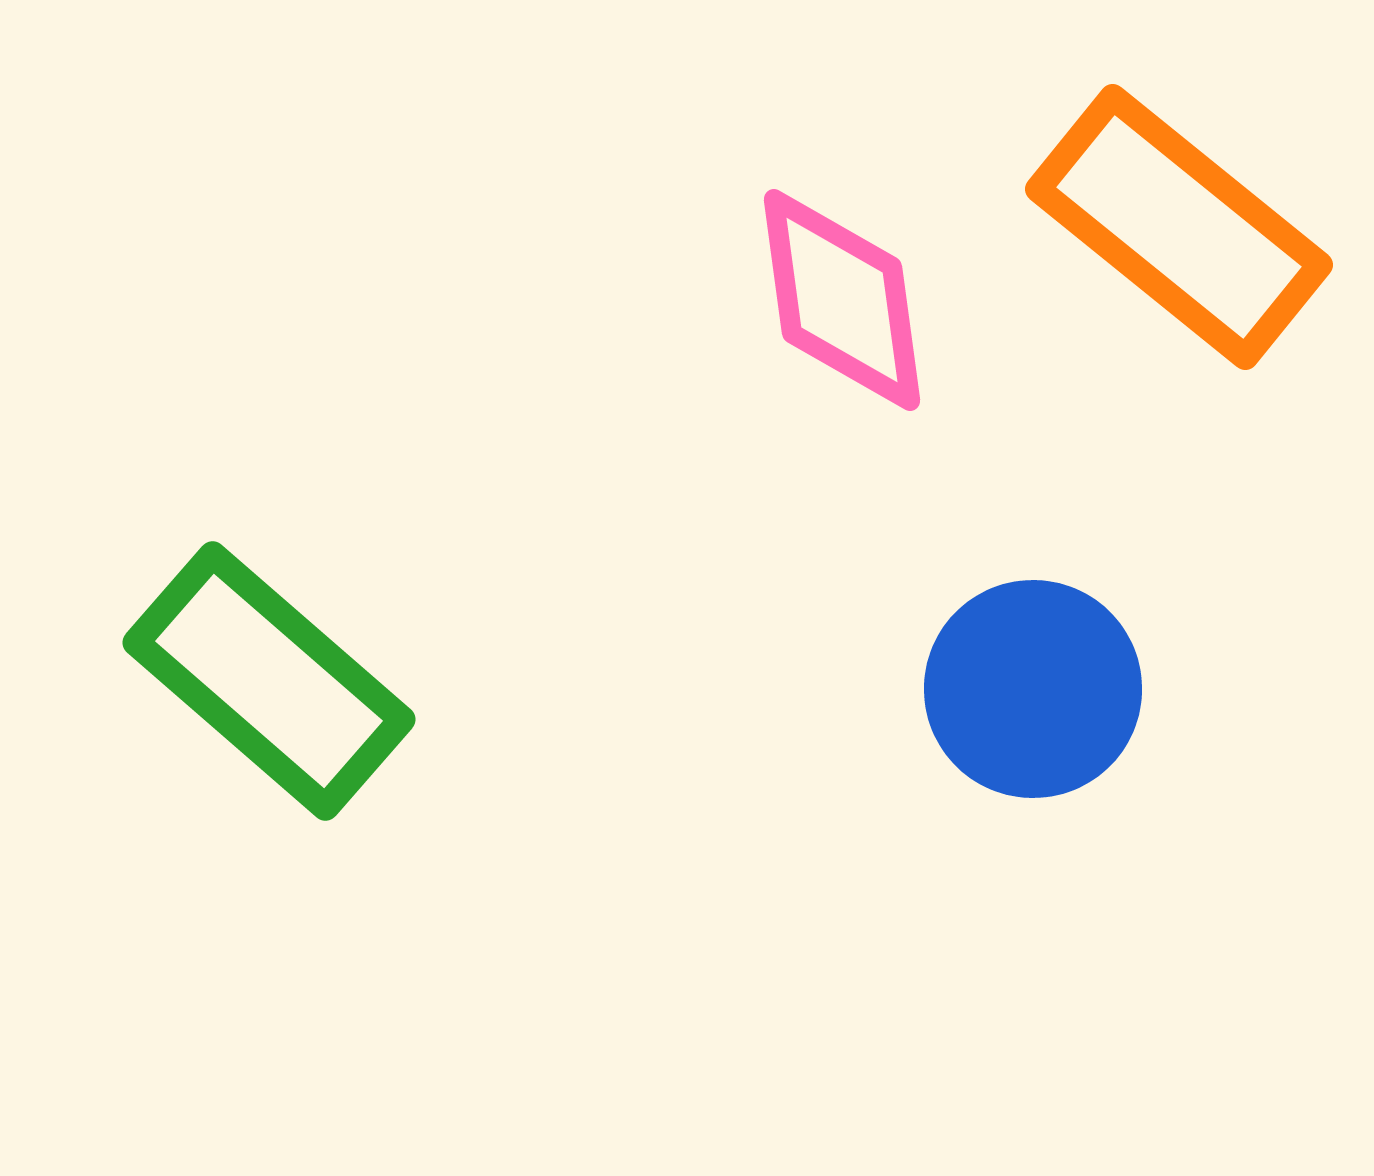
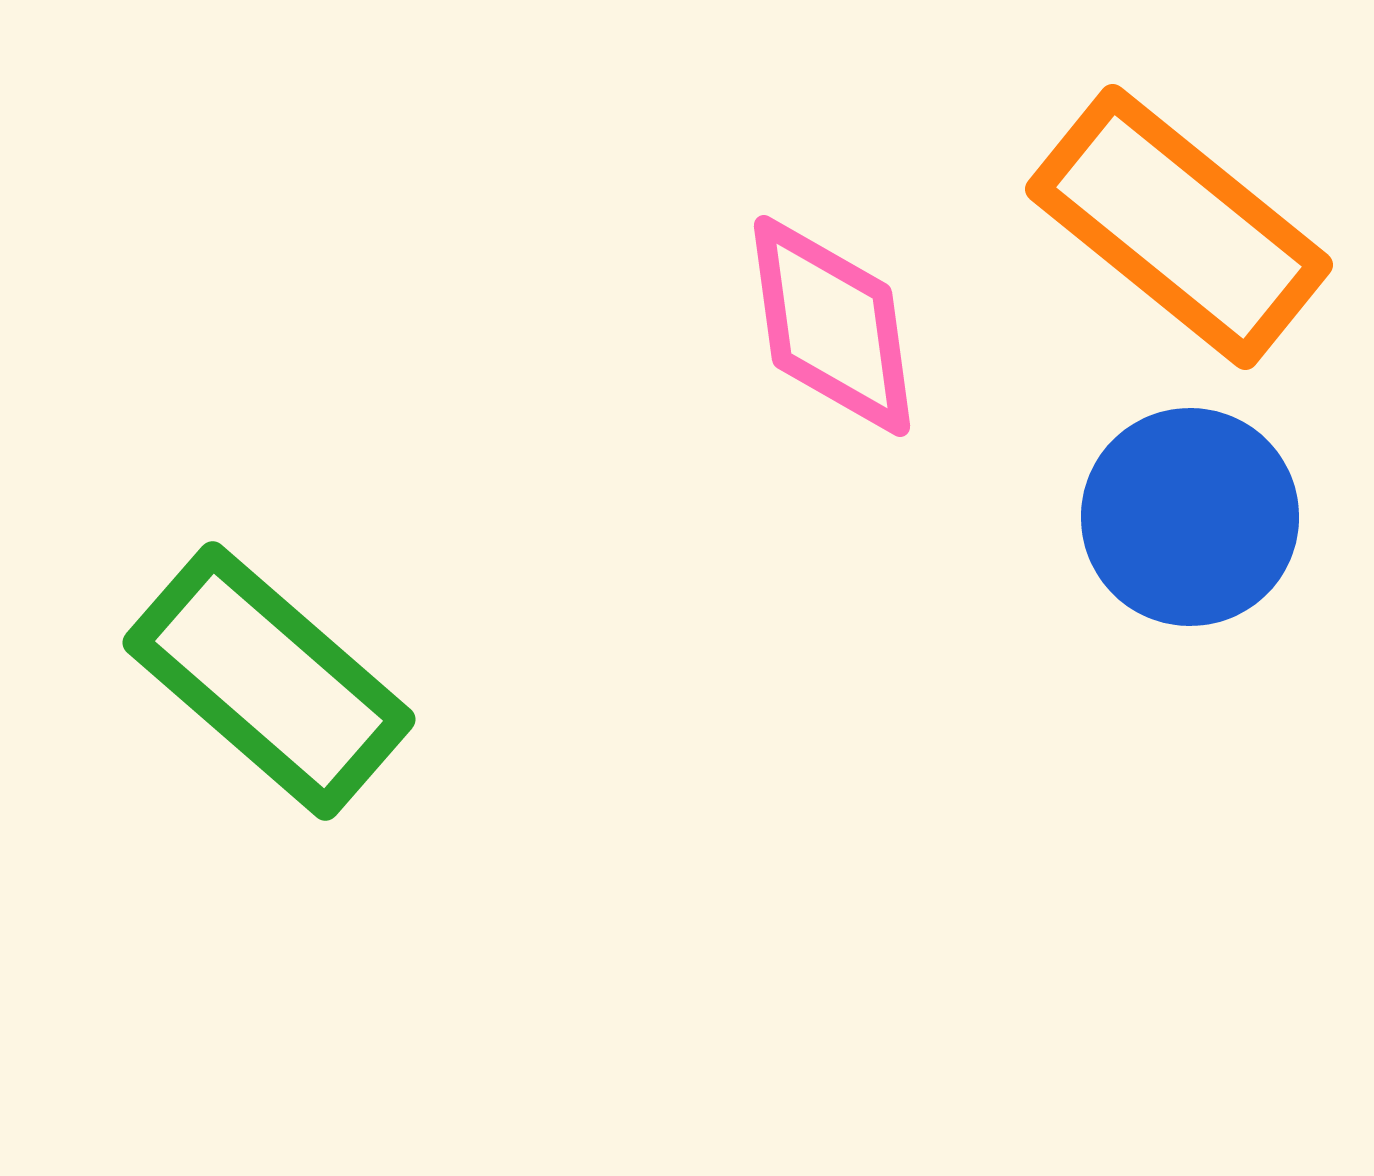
pink diamond: moved 10 px left, 26 px down
blue circle: moved 157 px right, 172 px up
